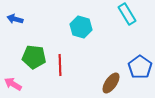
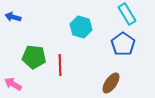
blue arrow: moved 2 px left, 2 px up
blue pentagon: moved 17 px left, 23 px up
